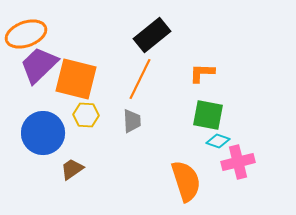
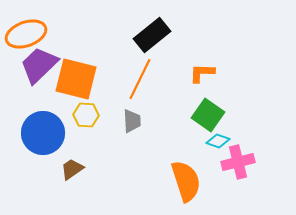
green square: rotated 24 degrees clockwise
